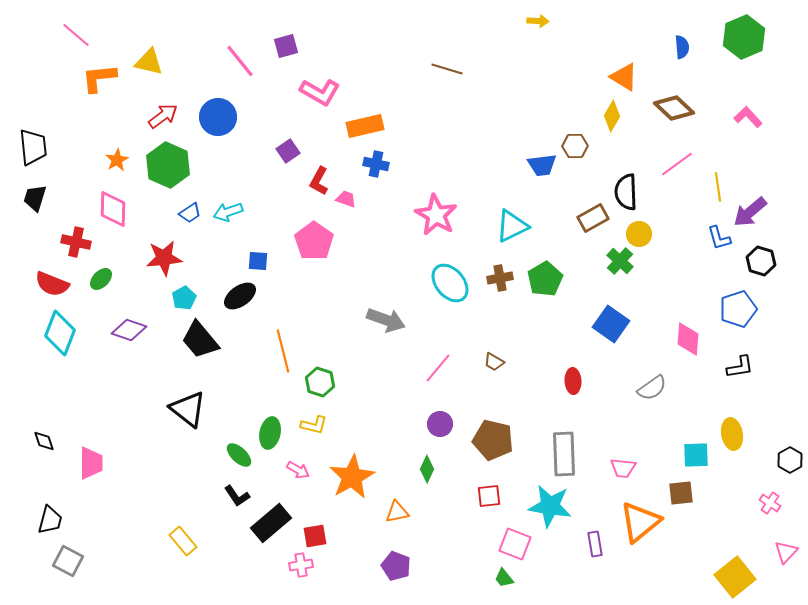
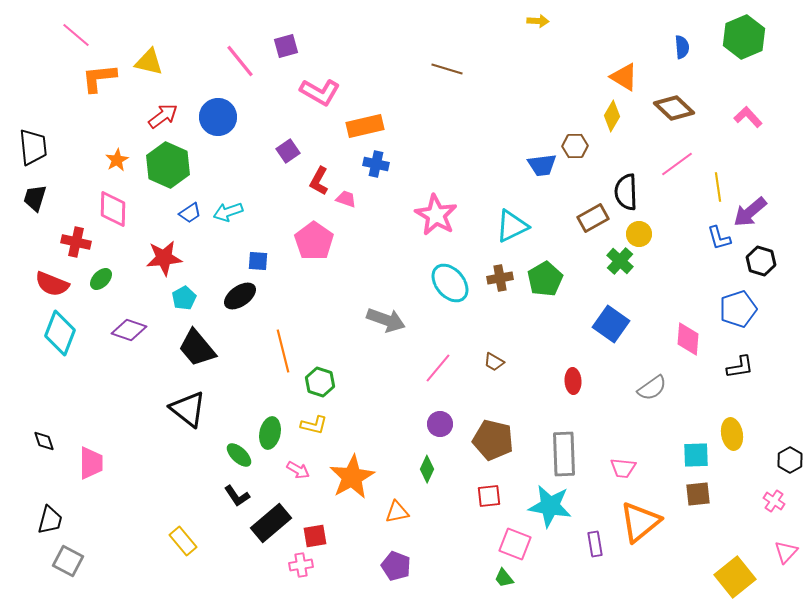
black trapezoid at (200, 340): moved 3 px left, 8 px down
brown square at (681, 493): moved 17 px right, 1 px down
pink cross at (770, 503): moved 4 px right, 2 px up
